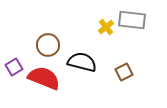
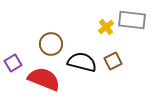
brown circle: moved 3 px right, 1 px up
purple square: moved 1 px left, 4 px up
brown square: moved 11 px left, 11 px up
red semicircle: moved 1 px down
